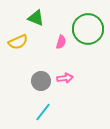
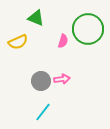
pink semicircle: moved 2 px right, 1 px up
pink arrow: moved 3 px left, 1 px down
